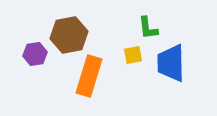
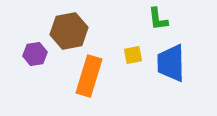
green L-shape: moved 10 px right, 9 px up
brown hexagon: moved 4 px up
